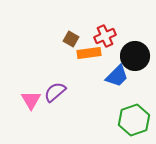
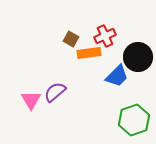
black circle: moved 3 px right, 1 px down
